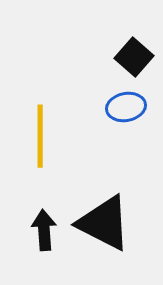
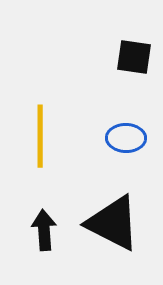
black square: rotated 33 degrees counterclockwise
blue ellipse: moved 31 px down; rotated 12 degrees clockwise
black triangle: moved 9 px right
